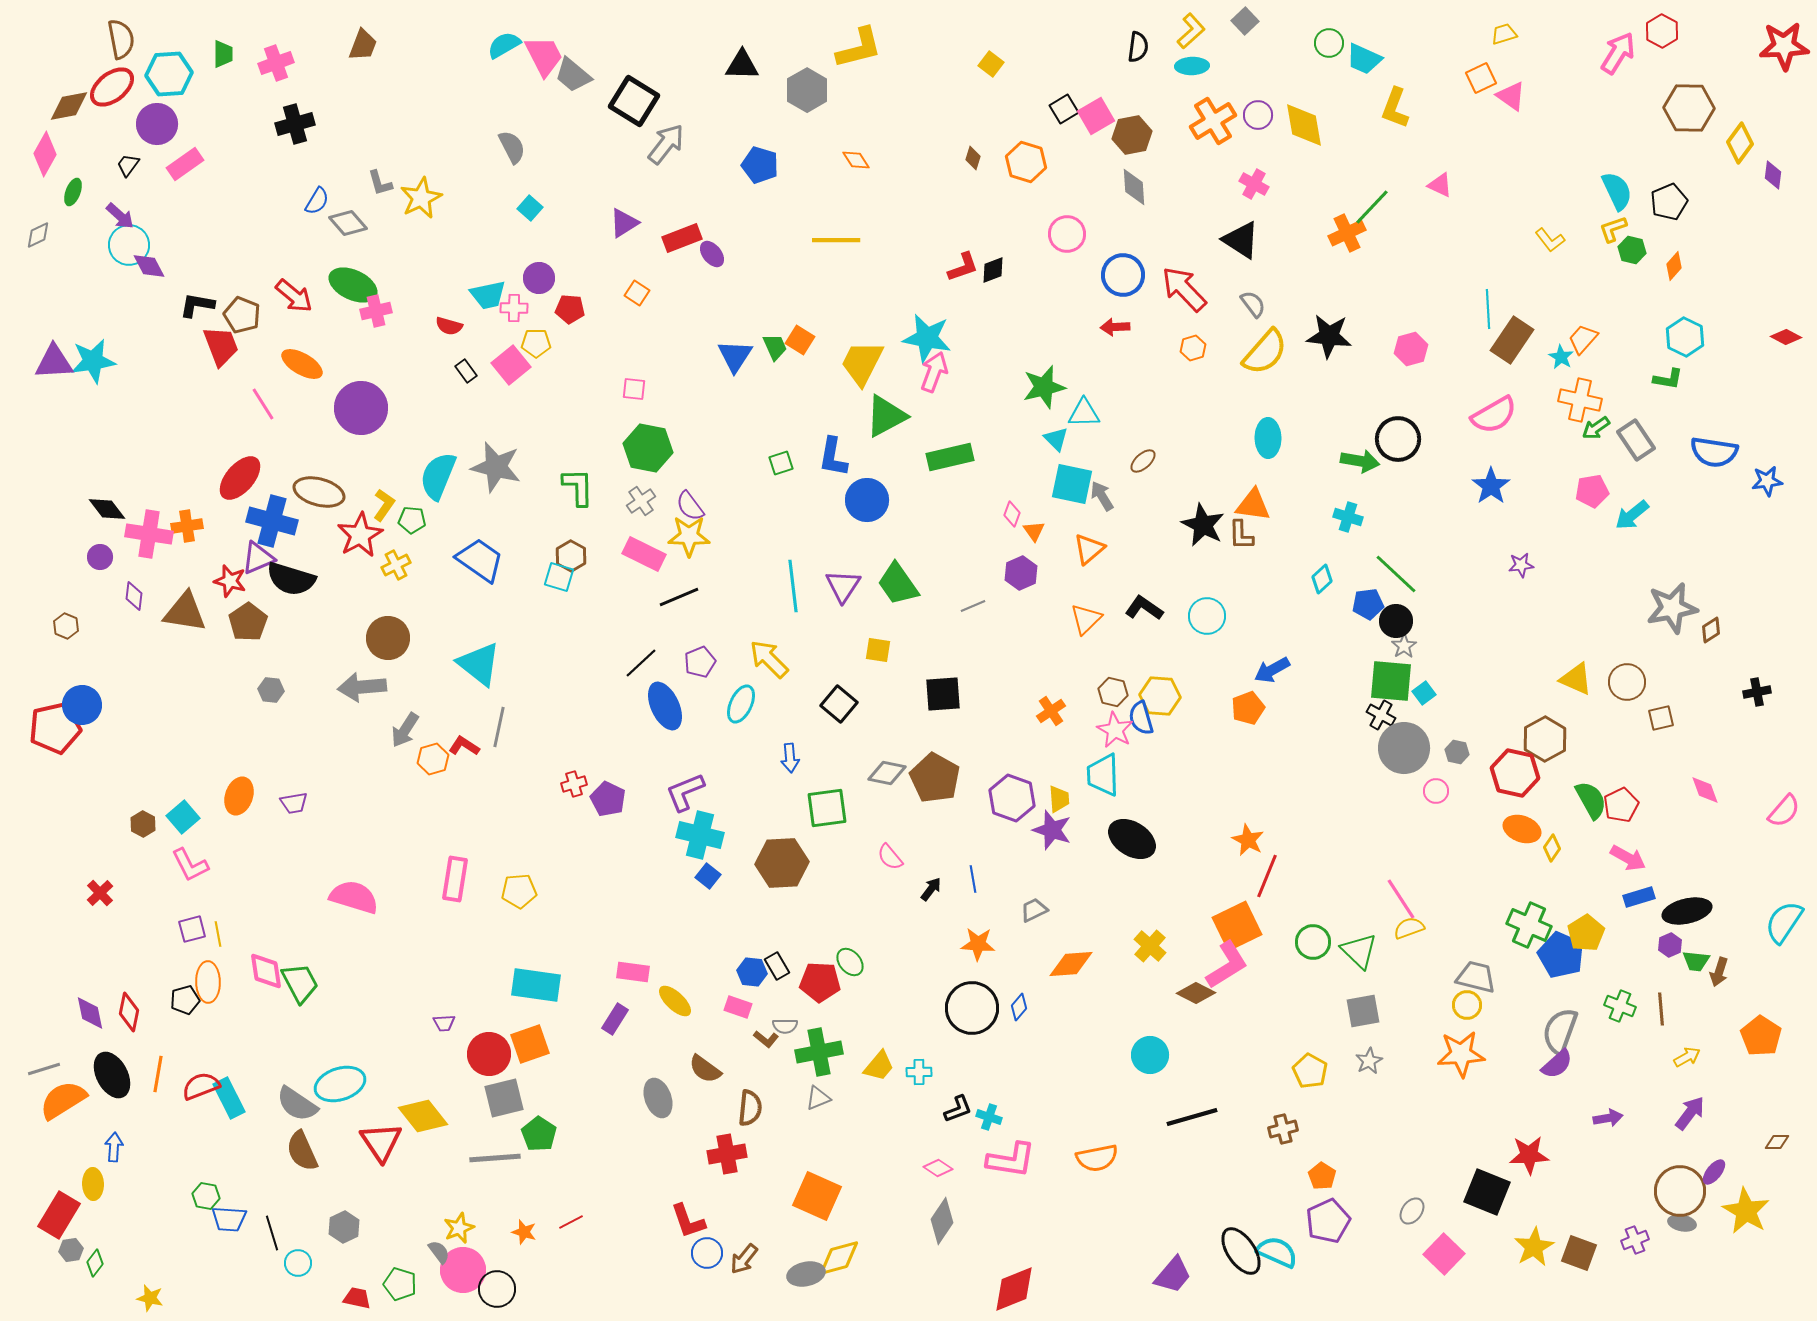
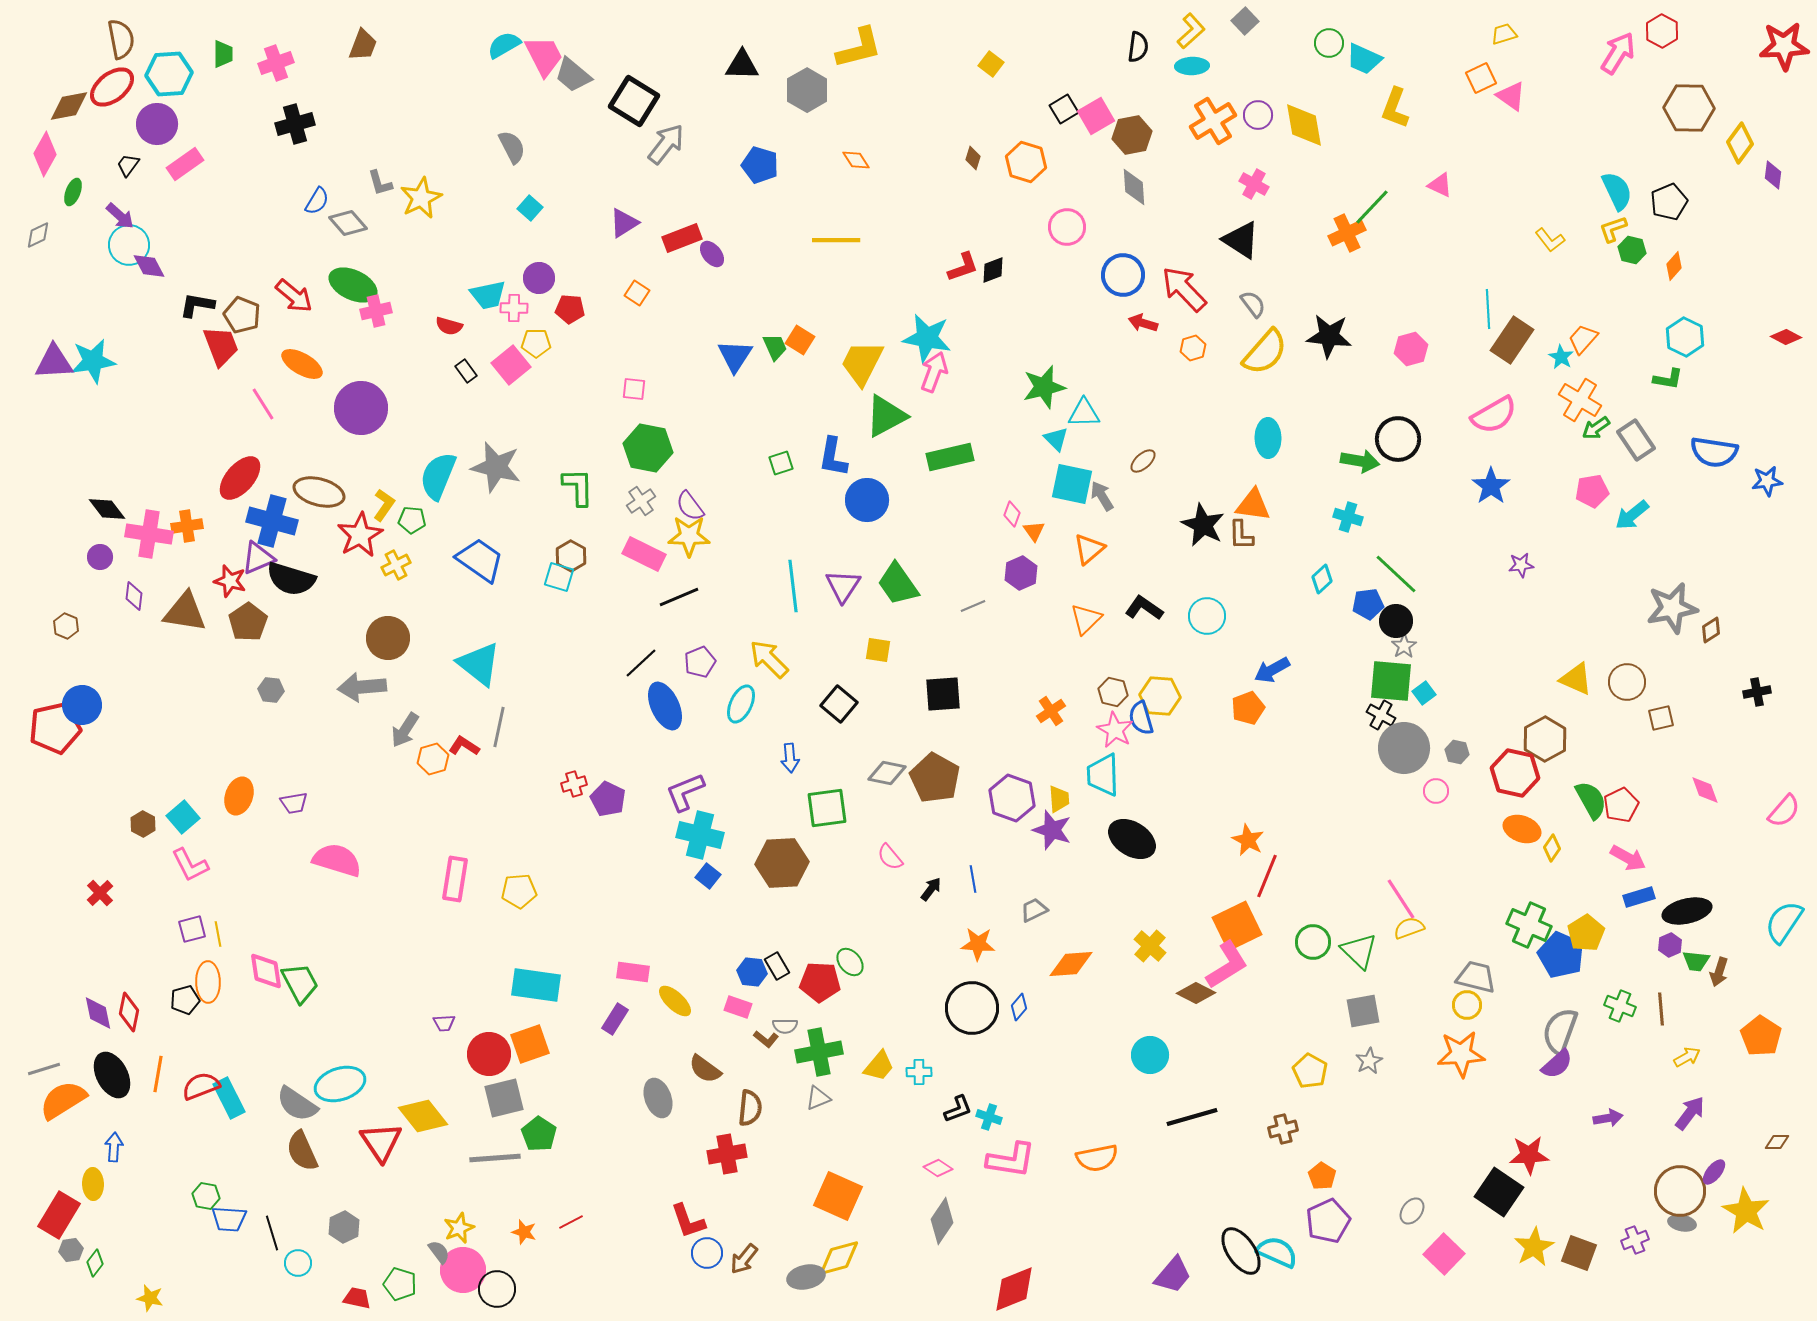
pink circle at (1067, 234): moved 7 px up
red arrow at (1115, 327): moved 28 px right, 4 px up; rotated 20 degrees clockwise
orange cross at (1580, 400): rotated 18 degrees clockwise
pink semicircle at (354, 897): moved 17 px left, 37 px up
purple diamond at (90, 1013): moved 8 px right
black square at (1487, 1192): moved 12 px right; rotated 12 degrees clockwise
orange square at (817, 1196): moved 21 px right
gray ellipse at (806, 1274): moved 3 px down
